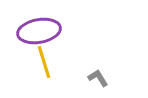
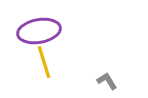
gray L-shape: moved 9 px right, 3 px down
